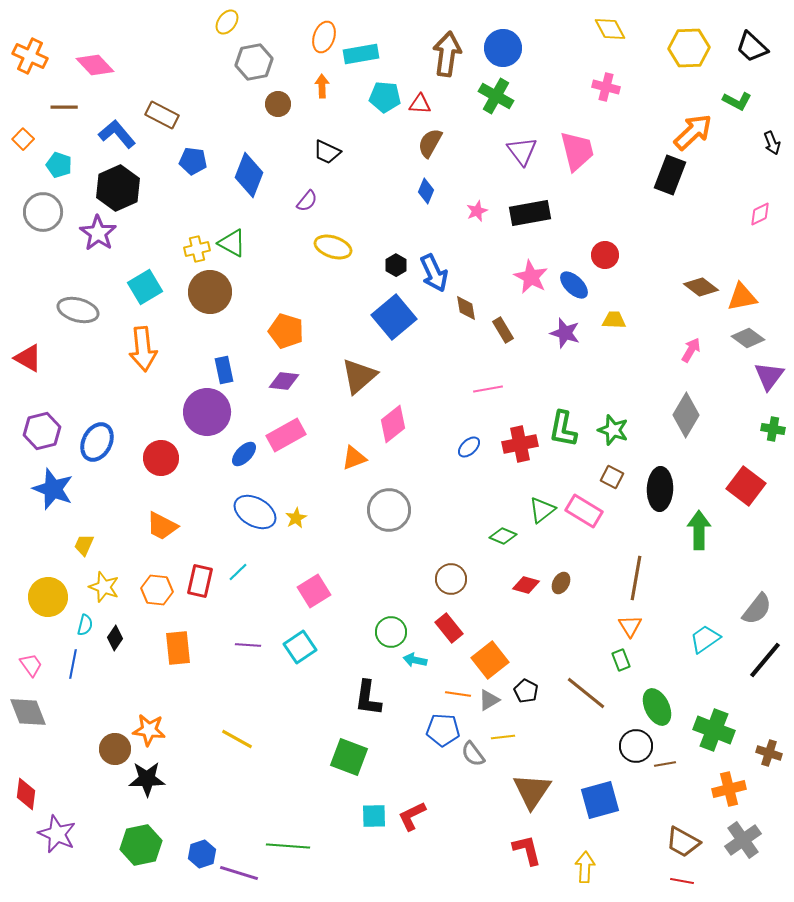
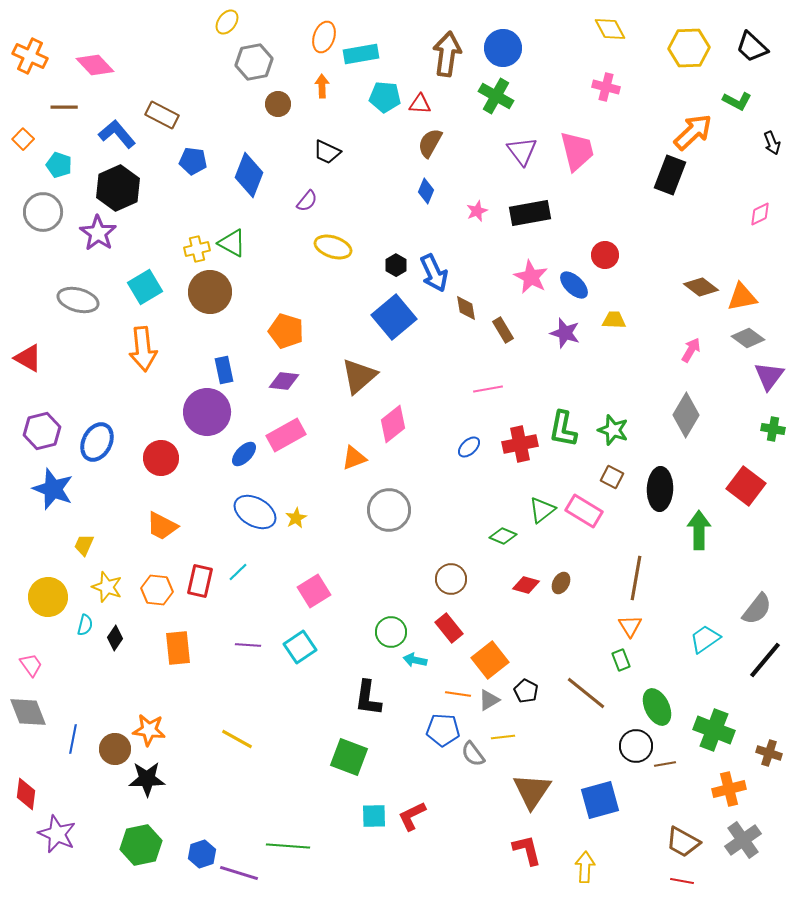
gray ellipse at (78, 310): moved 10 px up
yellow star at (104, 587): moved 3 px right
blue line at (73, 664): moved 75 px down
